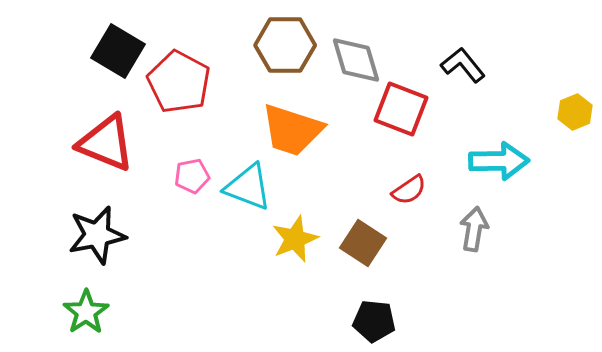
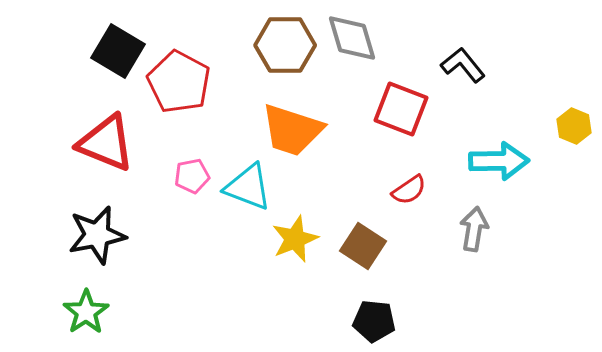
gray diamond: moved 4 px left, 22 px up
yellow hexagon: moved 1 px left, 14 px down; rotated 16 degrees counterclockwise
brown square: moved 3 px down
